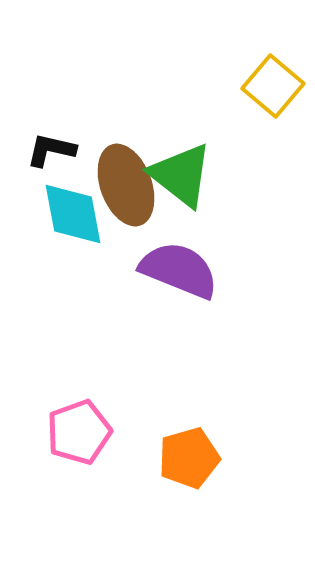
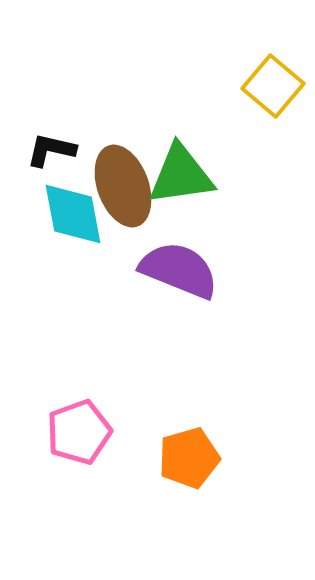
green triangle: rotated 46 degrees counterclockwise
brown ellipse: moved 3 px left, 1 px down
